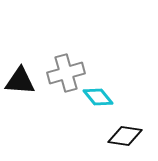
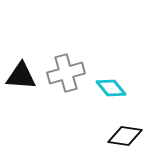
black triangle: moved 1 px right, 5 px up
cyan diamond: moved 13 px right, 9 px up
